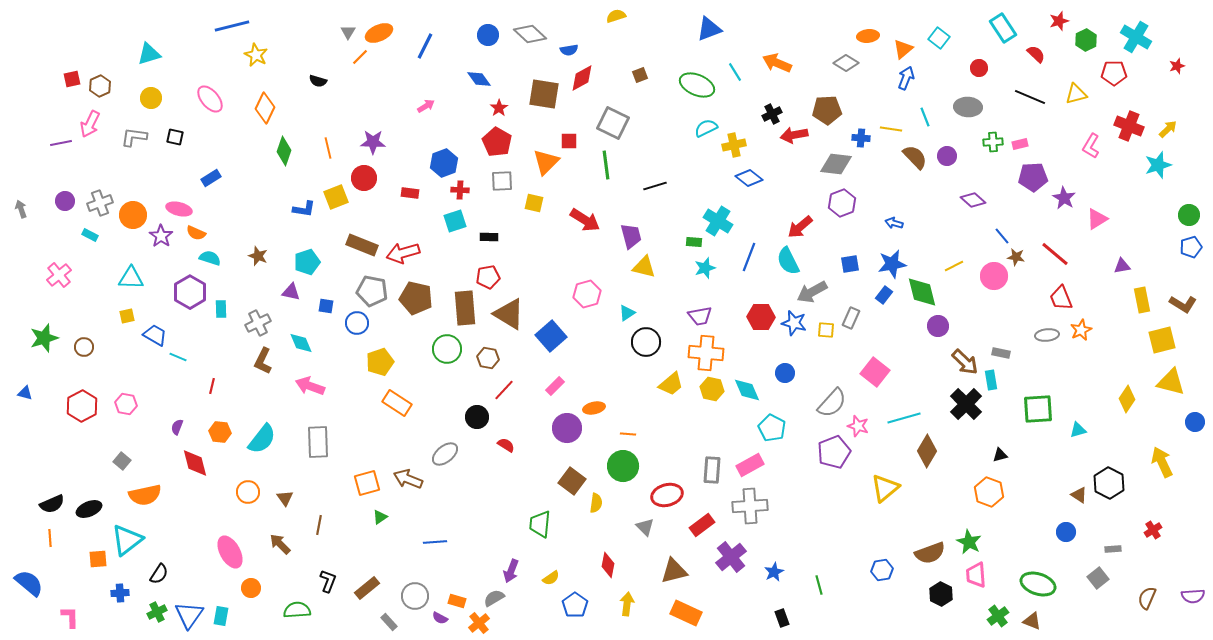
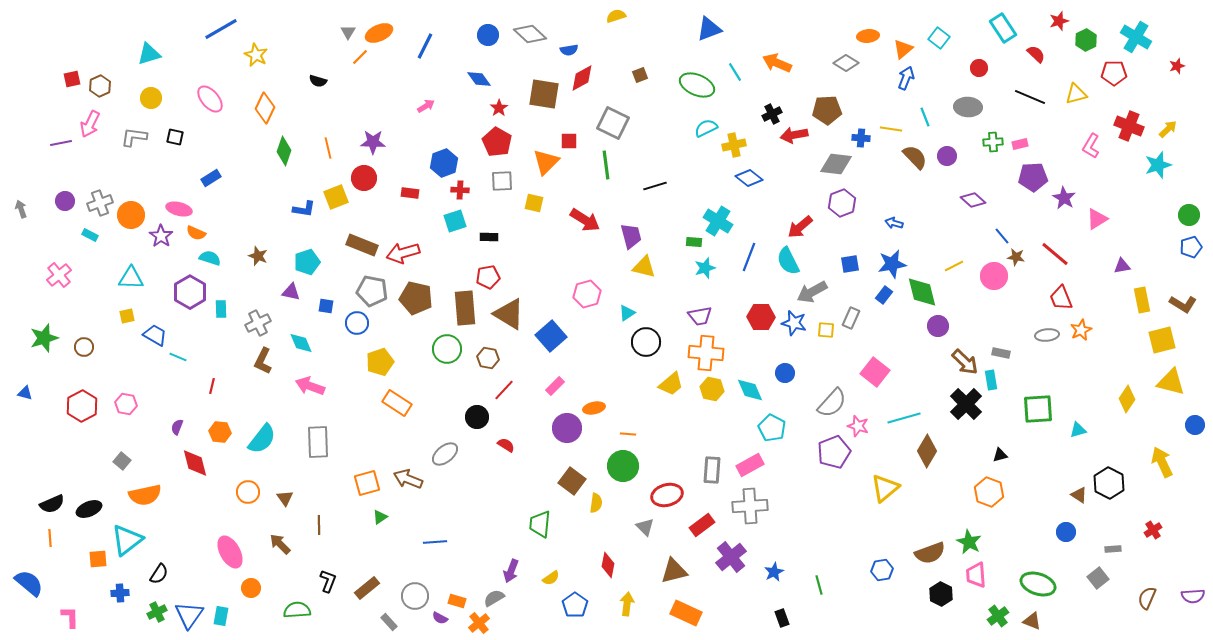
blue line at (232, 26): moved 11 px left, 3 px down; rotated 16 degrees counterclockwise
orange circle at (133, 215): moved 2 px left
cyan diamond at (747, 390): moved 3 px right
blue circle at (1195, 422): moved 3 px down
brown line at (319, 525): rotated 12 degrees counterclockwise
